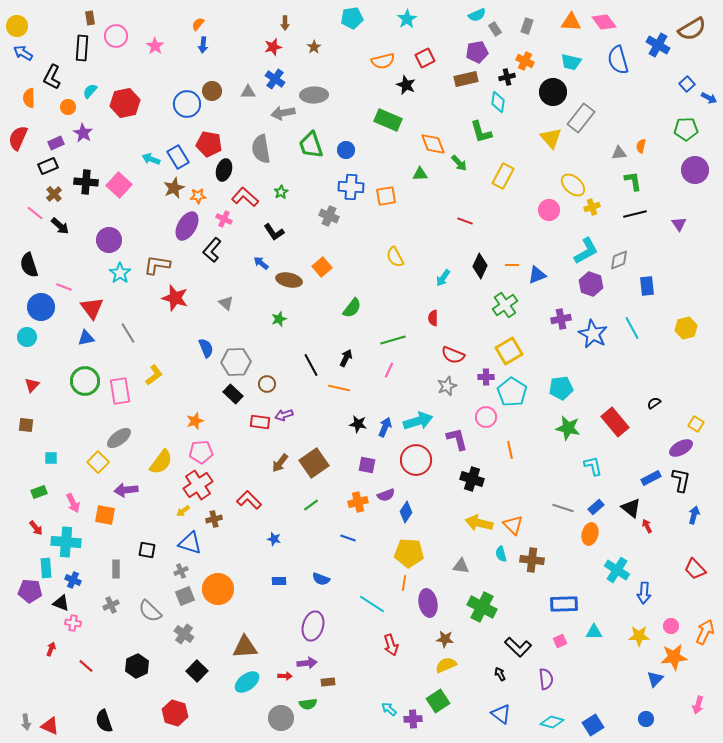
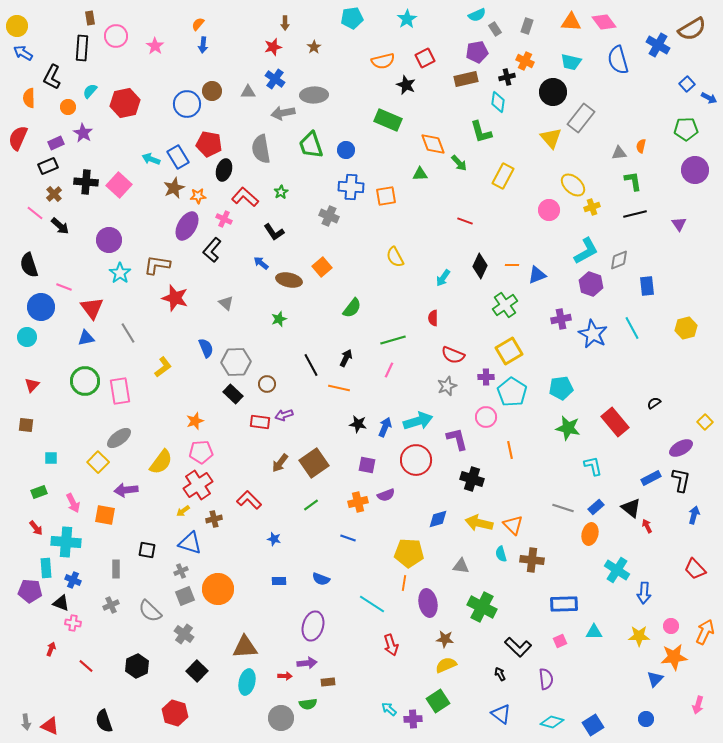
yellow L-shape at (154, 375): moved 9 px right, 8 px up
yellow square at (696, 424): moved 9 px right, 2 px up; rotated 14 degrees clockwise
blue diamond at (406, 512): moved 32 px right, 7 px down; rotated 40 degrees clockwise
cyan ellipse at (247, 682): rotated 40 degrees counterclockwise
